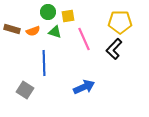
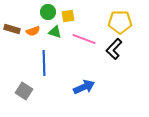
pink line: rotated 45 degrees counterclockwise
gray square: moved 1 px left, 1 px down
